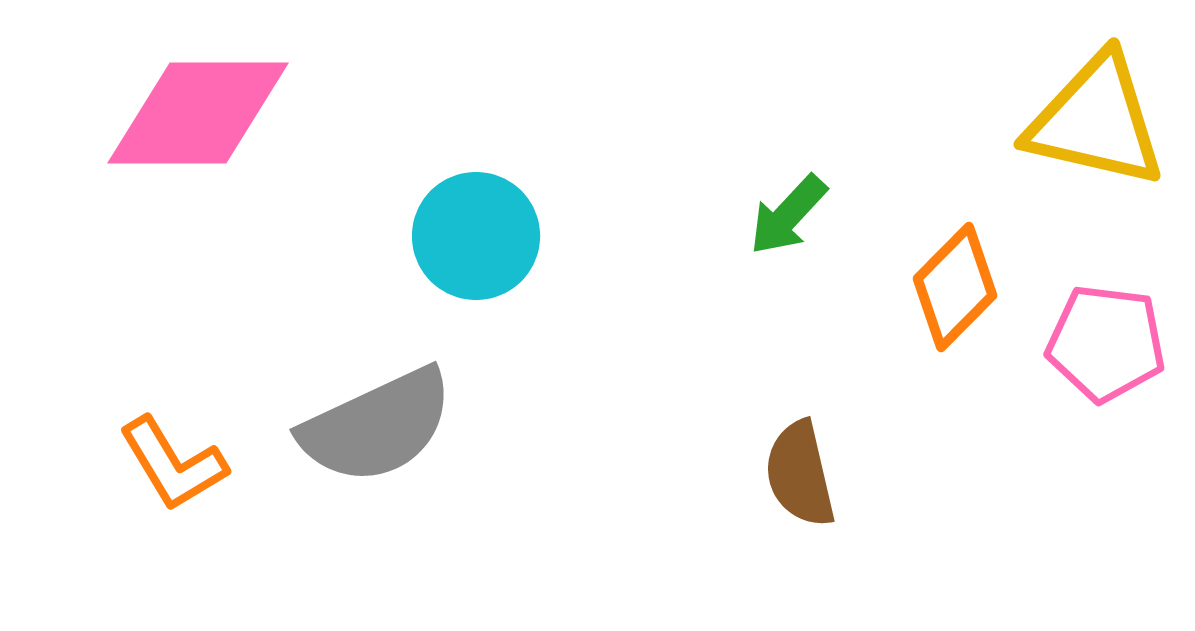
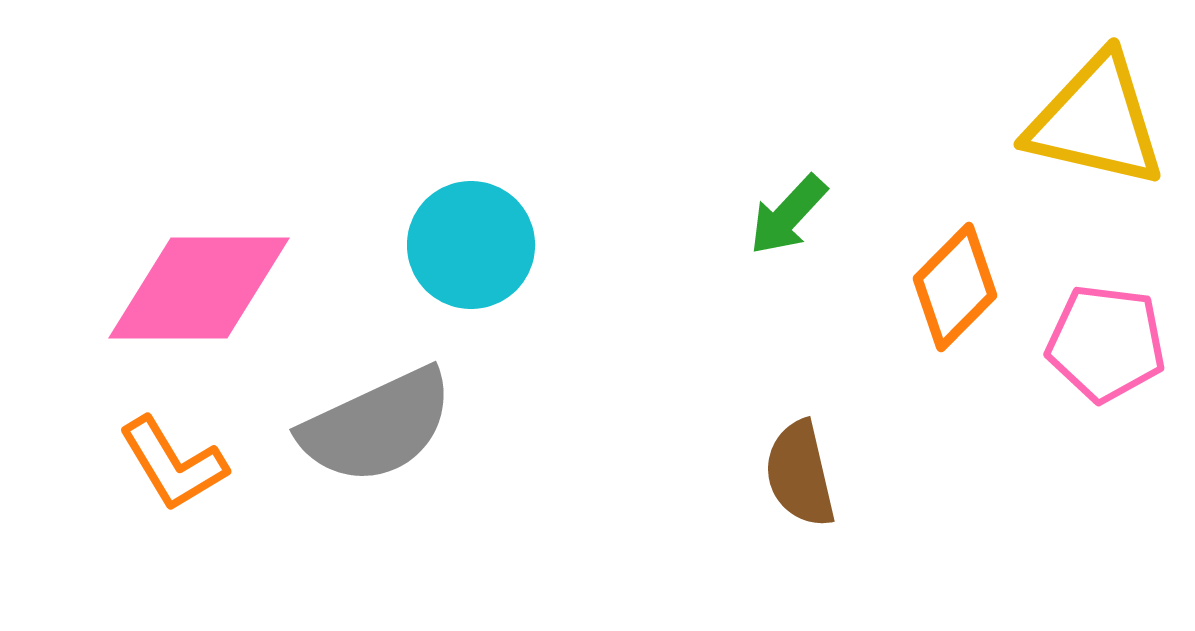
pink diamond: moved 1 px right, 175 px down
cyan circle: moved 5 px left, 9 px down
